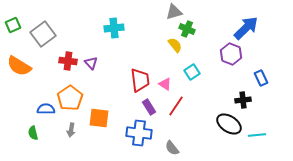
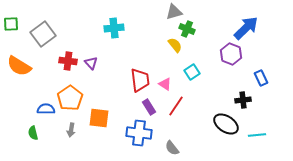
green square: moved 2 px left, 1 px up; rotated 21 degrees clockwise
black ellipse: moved 3 px left
